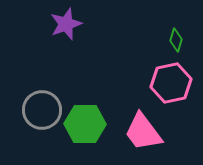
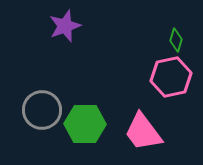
purple star: moved 1 px left, 2 px down
pink hexagon: moved 6 px up
